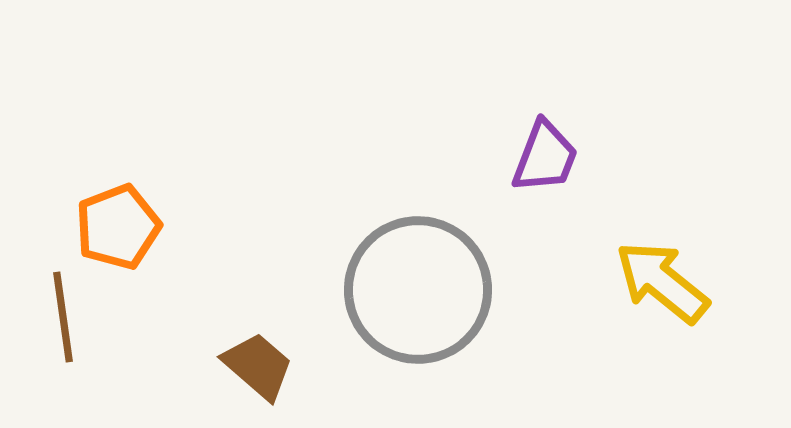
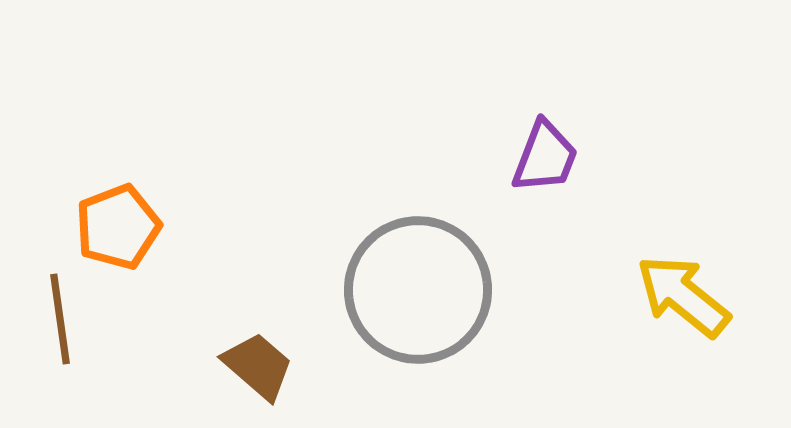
yellow arrow: moved 21 px right, 14 px down
brown line: moved 3 px left, 2 px down
